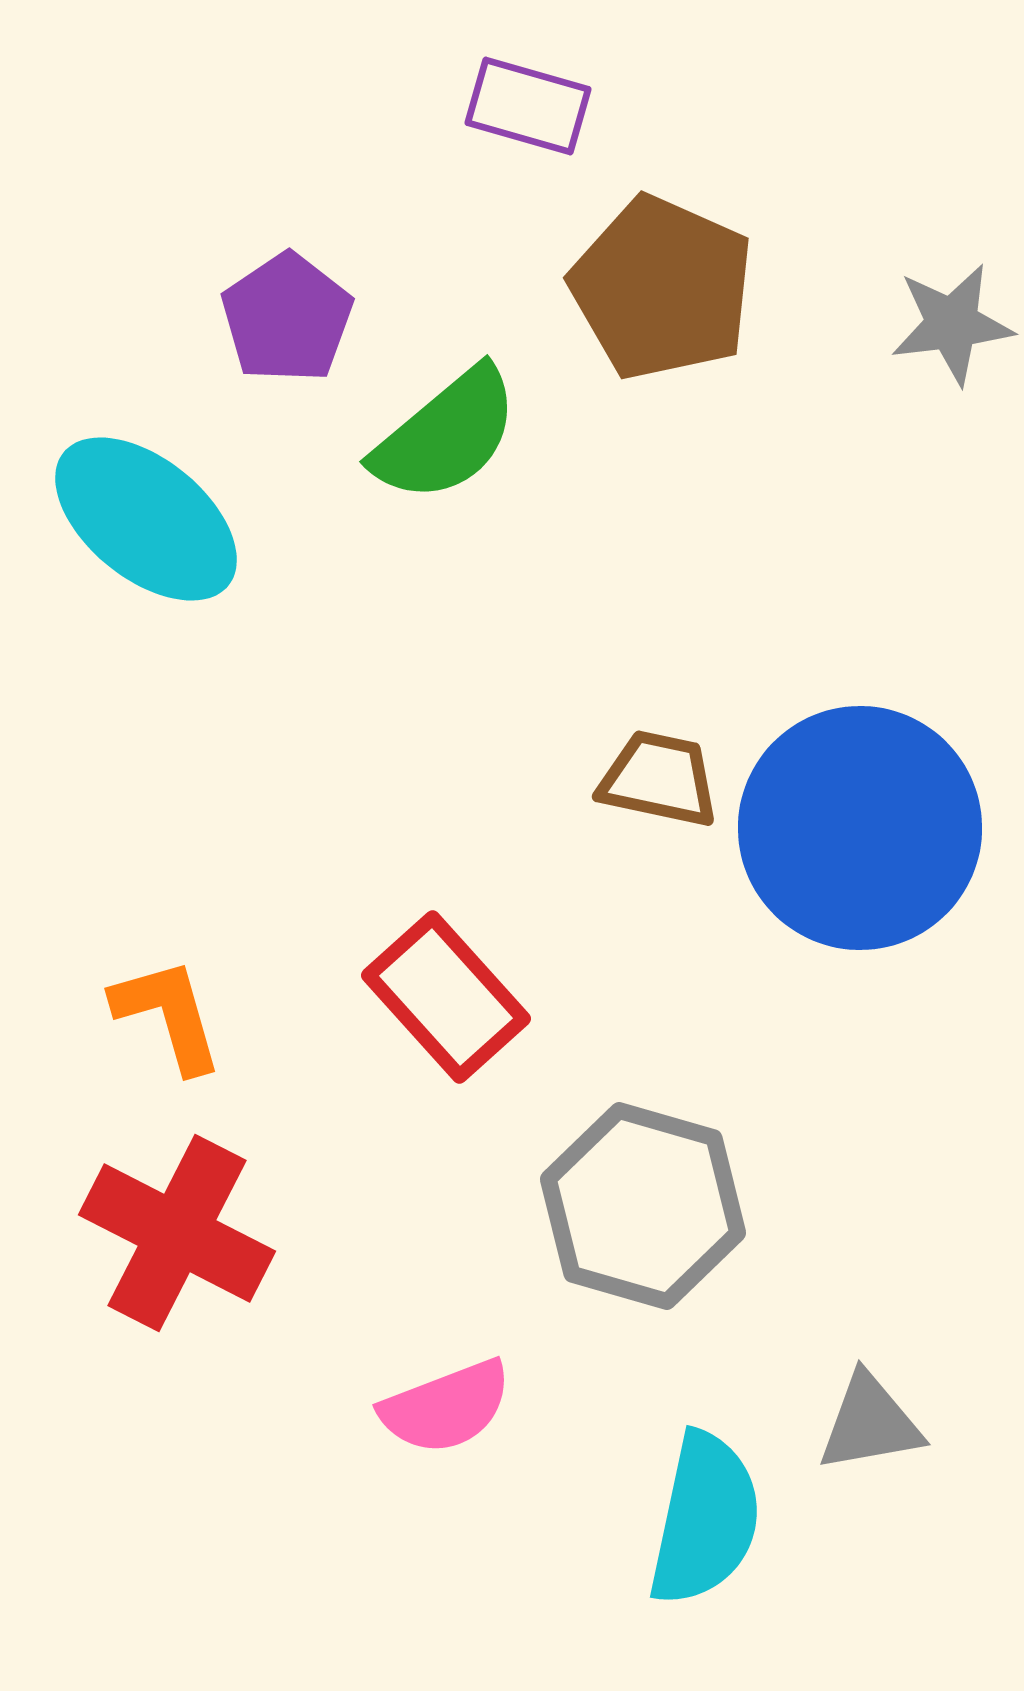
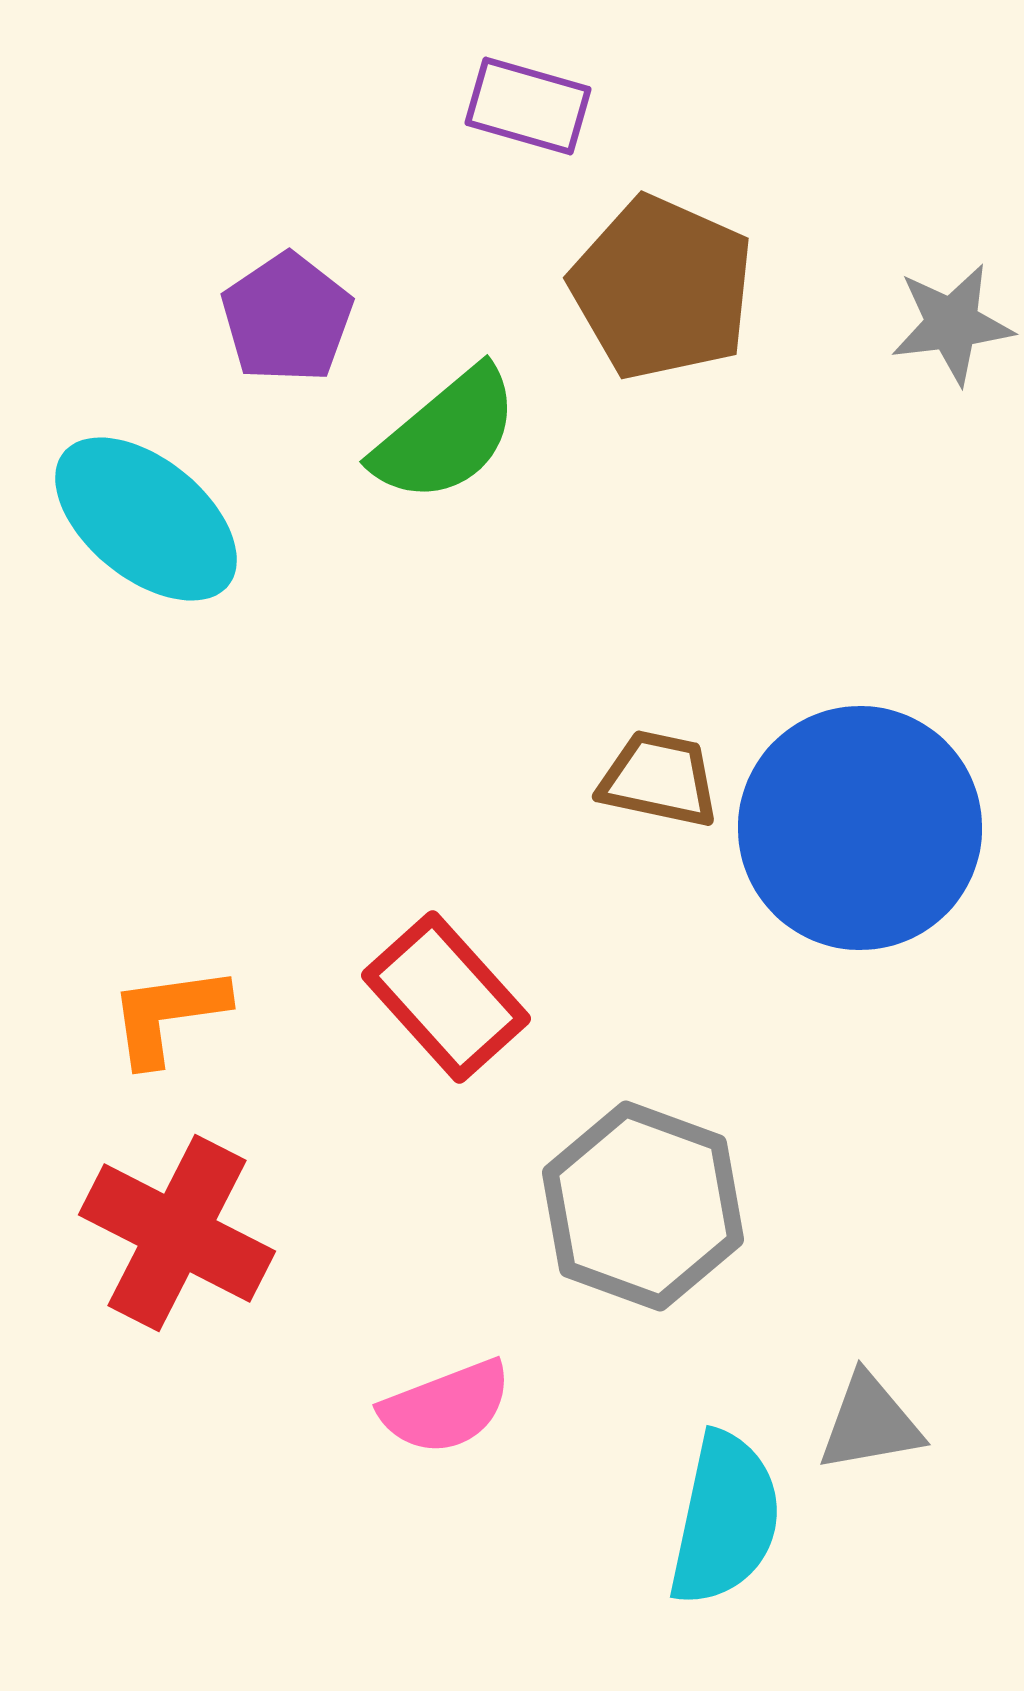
orange L-shape: rotated 82 degrees counterclockwise
gray hexagon: rotated 4 degrees clockwise
cyan semicircle: moved 20 px right
